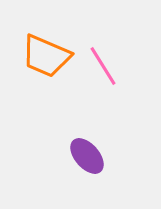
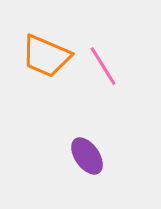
purple ellipse: rotated 6 degrees clockwise
